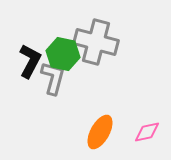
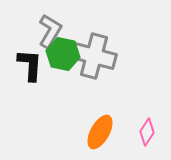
gray cross: moved 2 px left, 14 px down
black L-shape: moved 4 px down; rotated 24 degrees counterclockwise
gray L-shape: moved 3 px left, 47 px up; rotated 16 degrees clockwise
pink diamond: rotated 44 degrees counterclockwise
